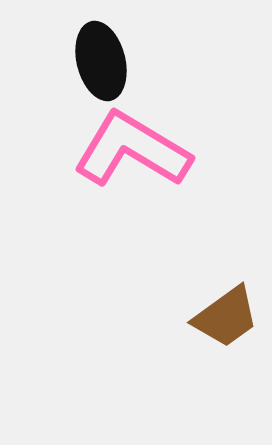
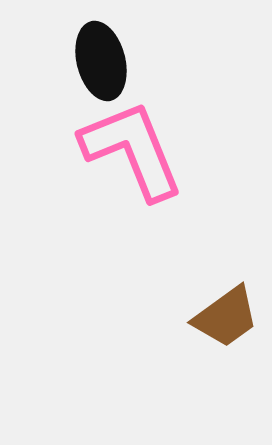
pink L-shape: rotated 37 degrees clockwise
